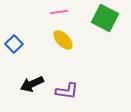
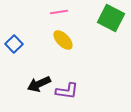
green square: moved 6 px right
black arrow: moved 7 px right
